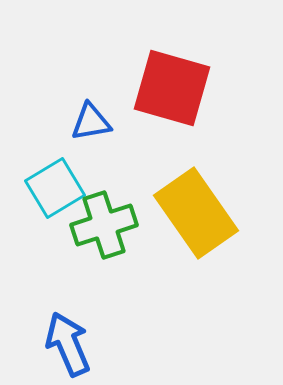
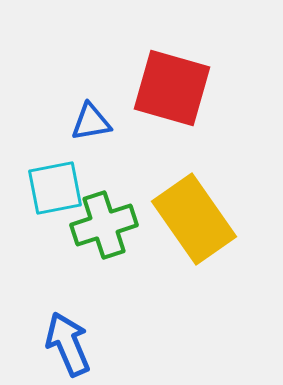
cyan square: rotated 20 degrees clockwise
yellow rectangle: moved 2 px left, 6 px down
